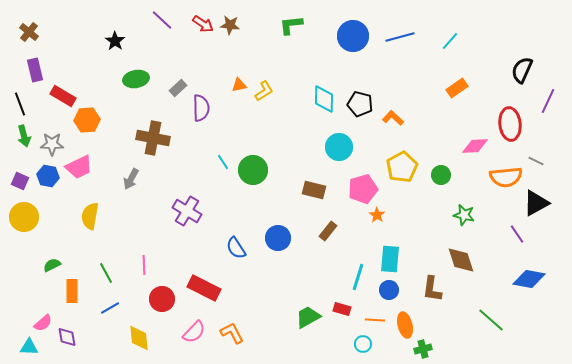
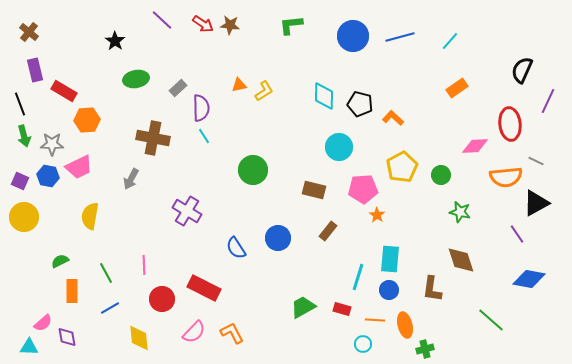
red rectangle at (63, 96): moved 1 px right, 5 px up
cyan diamond at (324, 99): moved 3 px up
cyan line at (223, 162): moved 19 px left, 26 px up
pink pentagon at (363, 189): rotated 12 degrees clockwise
green star at (464, 215): moved 4 px left, 3 px up
green semicircle at (52, 265): moved 8 px right, 4 px up
green trapezoid at (308, 317): moved 5 px left, 10 px up
green cross at (423, 349): moved 2 px right
